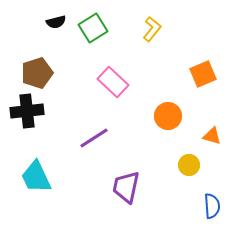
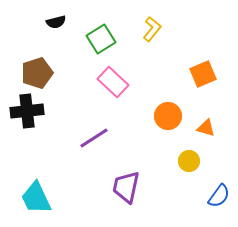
green square: moved 8 px right, 11 px down
orange triangle: moved 6 px left, 8 px up
yellow circle: moved 4 px up
cyan trapezoid: moved 21 px down
blue semicircle: moved 7 px right, 10 px up; rotated 40 degrees clockwise
